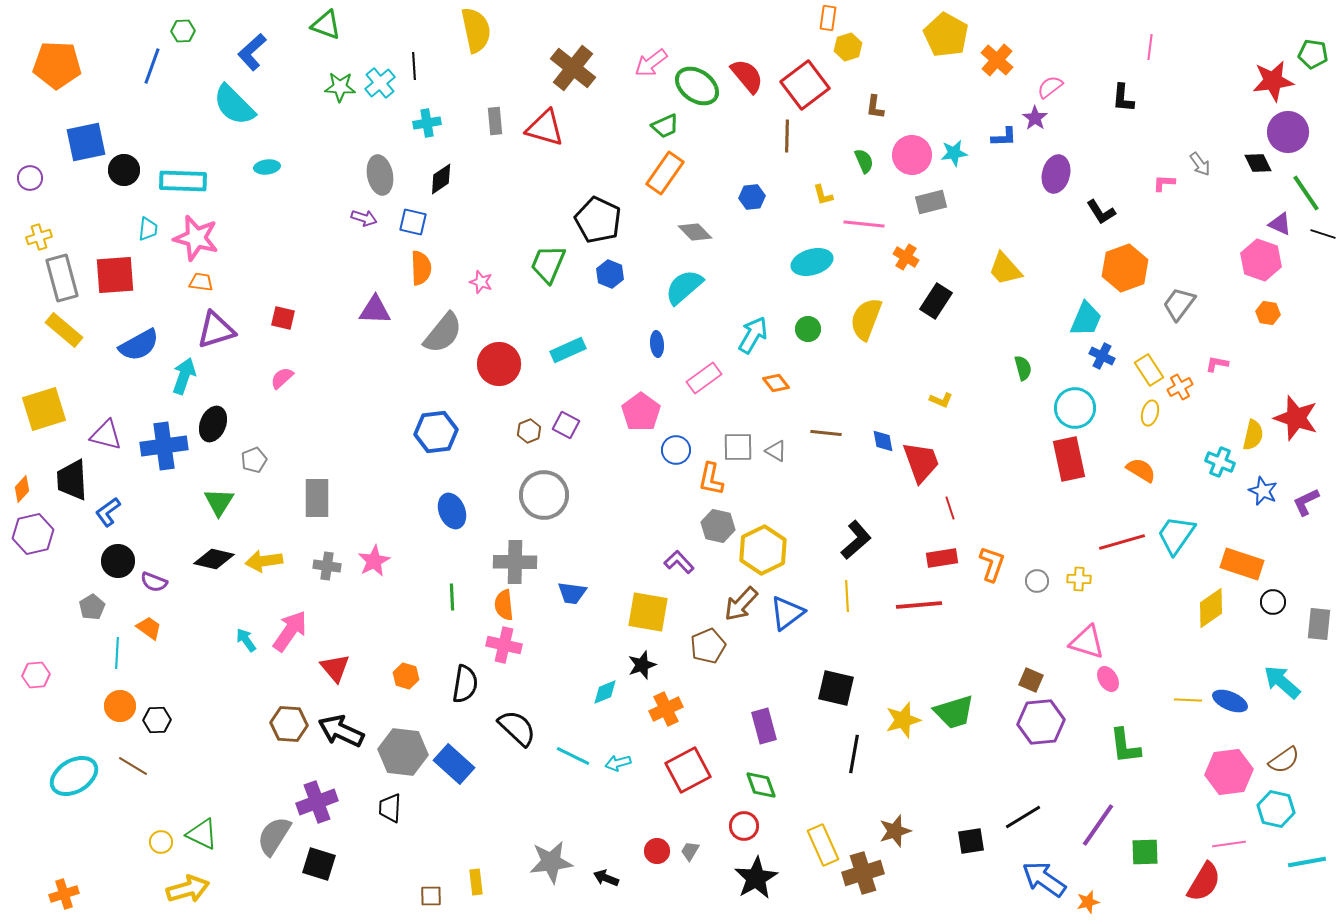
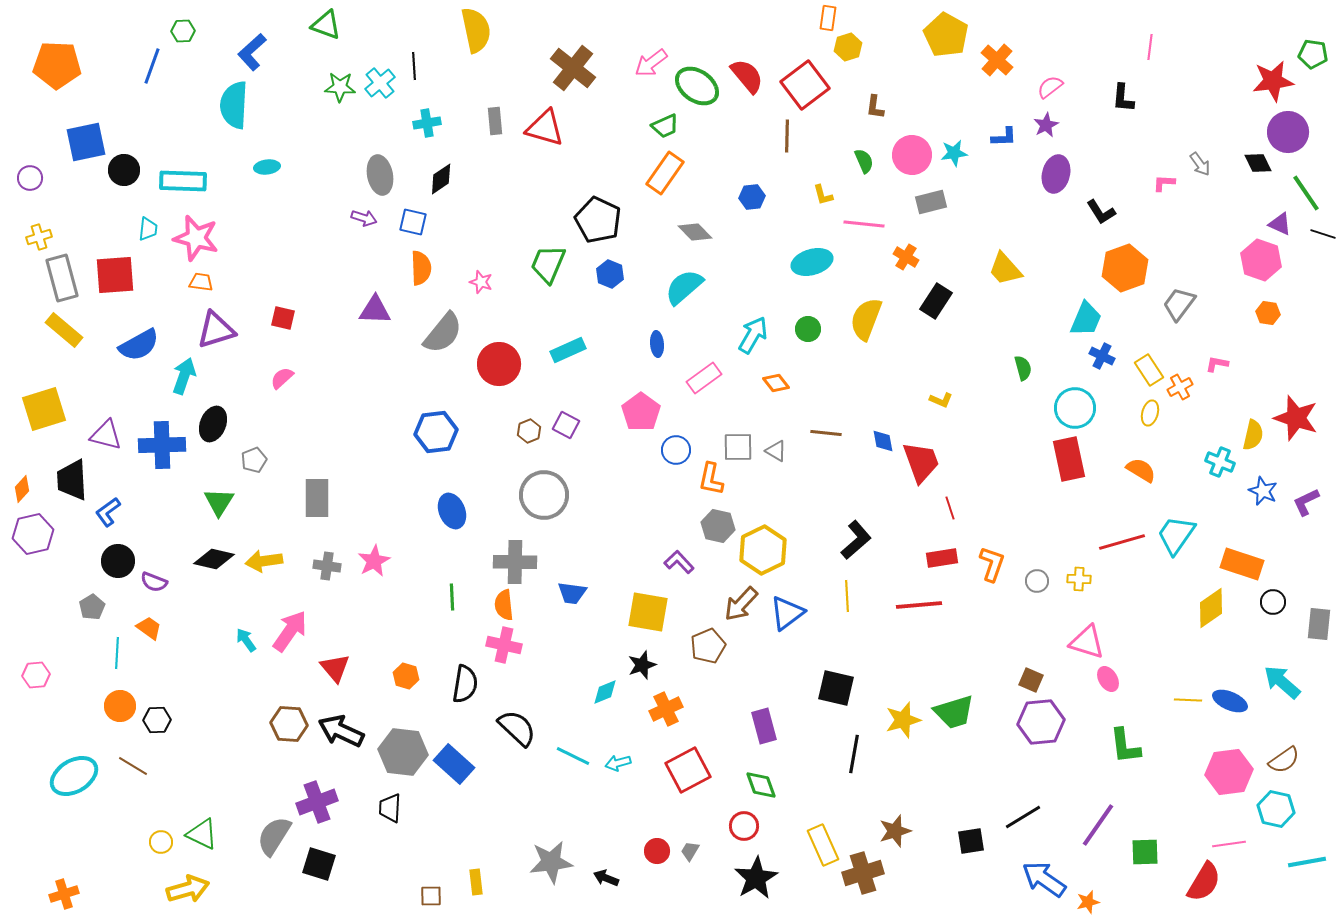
cyan semicircle at (234, 105): rotated 48 degrees clockwise
purple star at (1035, 118): moved 11 px right, 7 px down; rotated 10 degrees clockwise
blue cross at (164, 446): moved 2 px left, 1 px up; rotated 6 degrees clockwise
